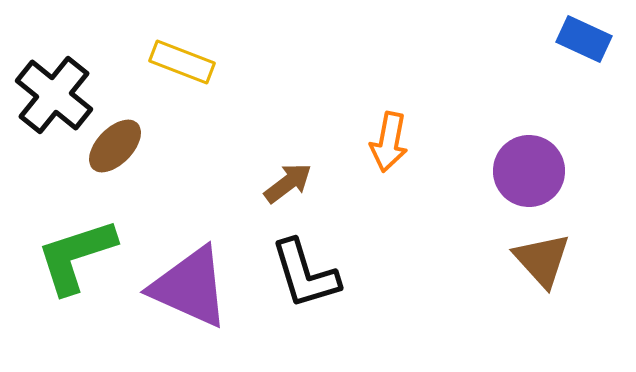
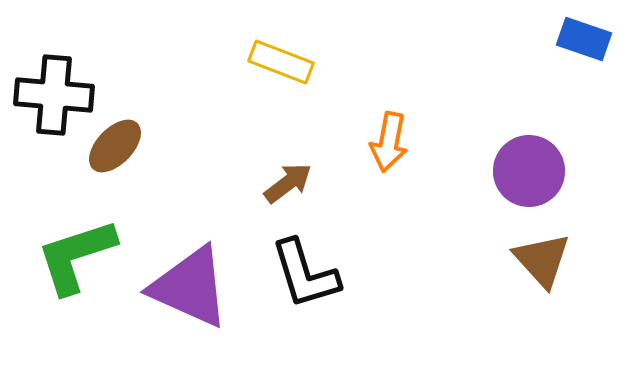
blue rectangle: rotated 6 degrees counterclockwise
yellow rectangle: moved 99 px right
black cross: rotated 34 degrees counterclockwise
